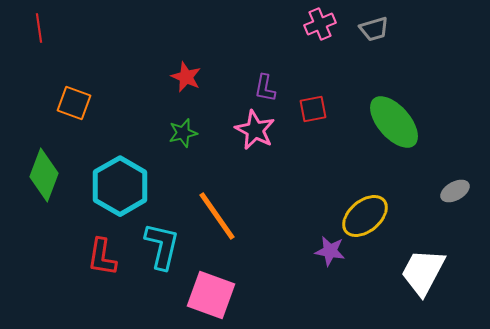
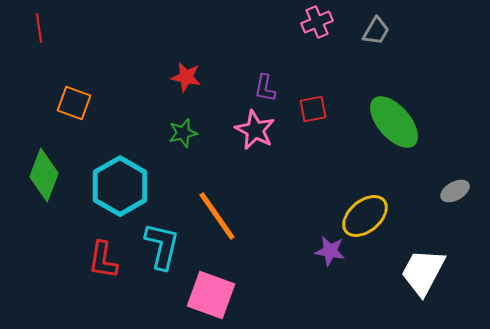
pink cross: moved 3 px left, 2 px up
gray trapezoid: moved 2 px right, 2 px down; rotated 44 degrees counterclockwise
red star: rotated 12 degrees counterclockwise
red L-shape: moved 1 px right, 3 px down
